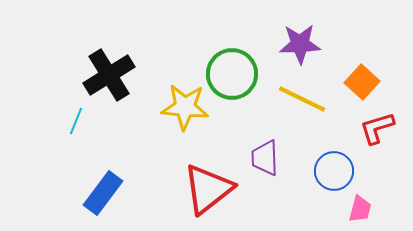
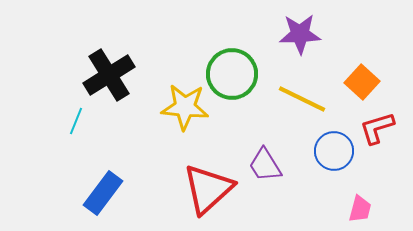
purple star: moved 10 px up
purple trapezoid: moved 7 px down; rotated 30 degrees counterclockwise
blue circle: moved 20 px up
red triangle: rotated 4 degrees counterclockwise
